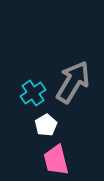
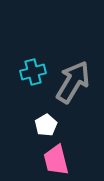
cyan cross: moved 21 px up; rotated 20 degrees clockwise
